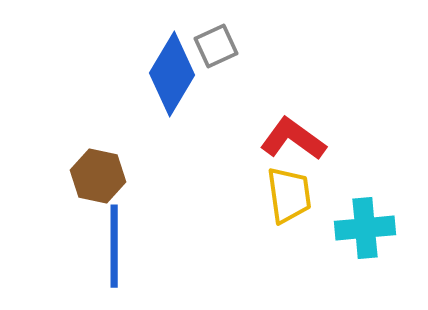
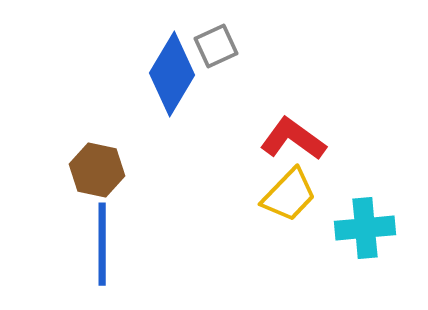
brown hexagon: moved 1 px left, 6 px up
yellow trapezoid: rotated 52 degrees clockwise
blue line: moved 12 px left, 2 px up
